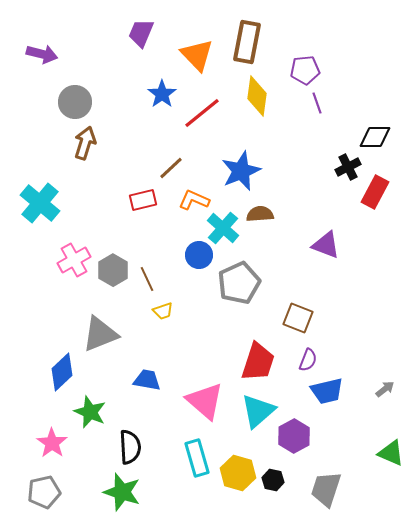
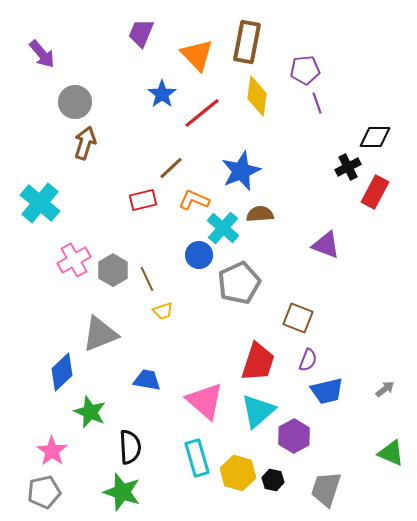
purple arrow at (42, 54): rotated 36 degrees clockwise
pink star at (52, 443): moved 8 px down
